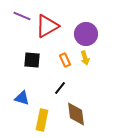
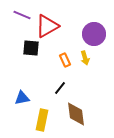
purple line: moved 1 px up
purple circle: moved 8 px right
black square: moved 1 px left, 12 px up
blue triangle: rotated 28 degrees counterclockwise
